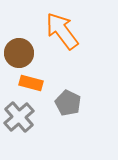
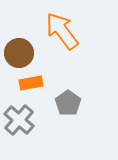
orange rectangle: rotated 25 degrees counterclockwise
gray pentagon: rotated 10 degrees clockwise
gray cross: moved 3 px down; rotated 8 degrees counterclockwise
